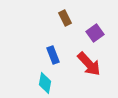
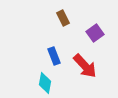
brown rectangle: moved 2 px left
blue rectangle: moved 1 px right, 1 px down
red arrow: moved 4 px left, 2 px down
